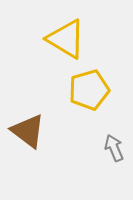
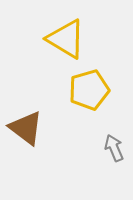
brown triangle: moved 2 px left, 3 px up
